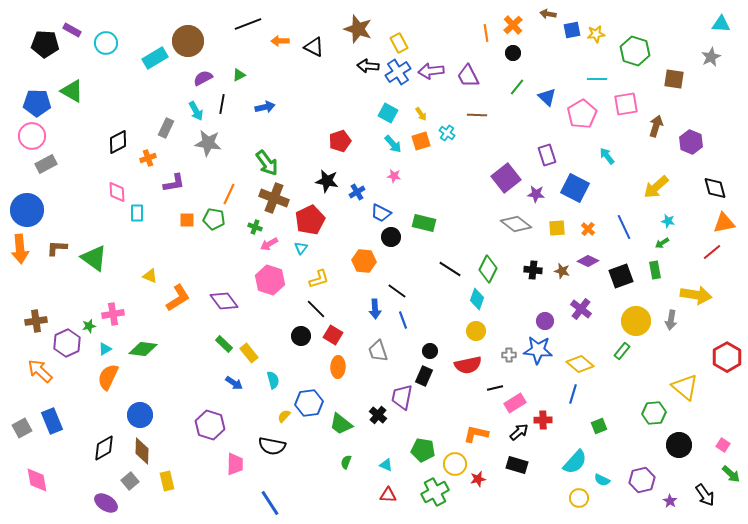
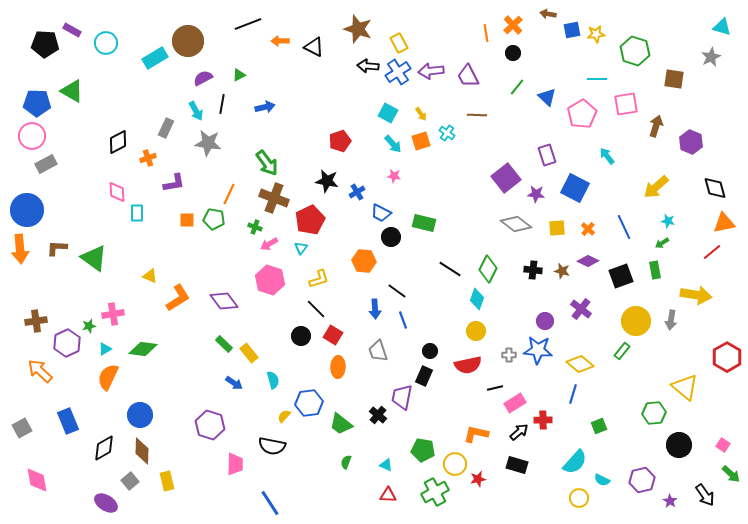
cyan triangle at (721, 24): moved 1 px right, 3 px down; rotated 12 degrees clockwise
blue rectangle at (52, 421): moved 16 px right
